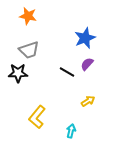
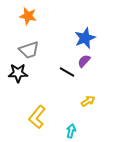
purple semicircle: moved 3 px left, 3 px up
